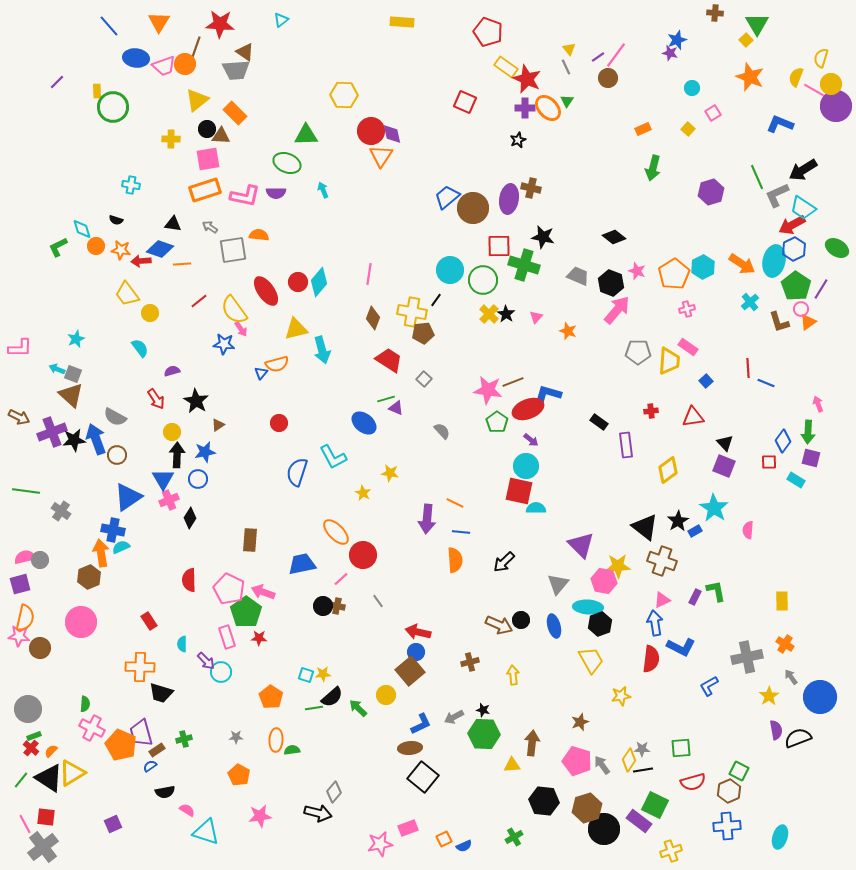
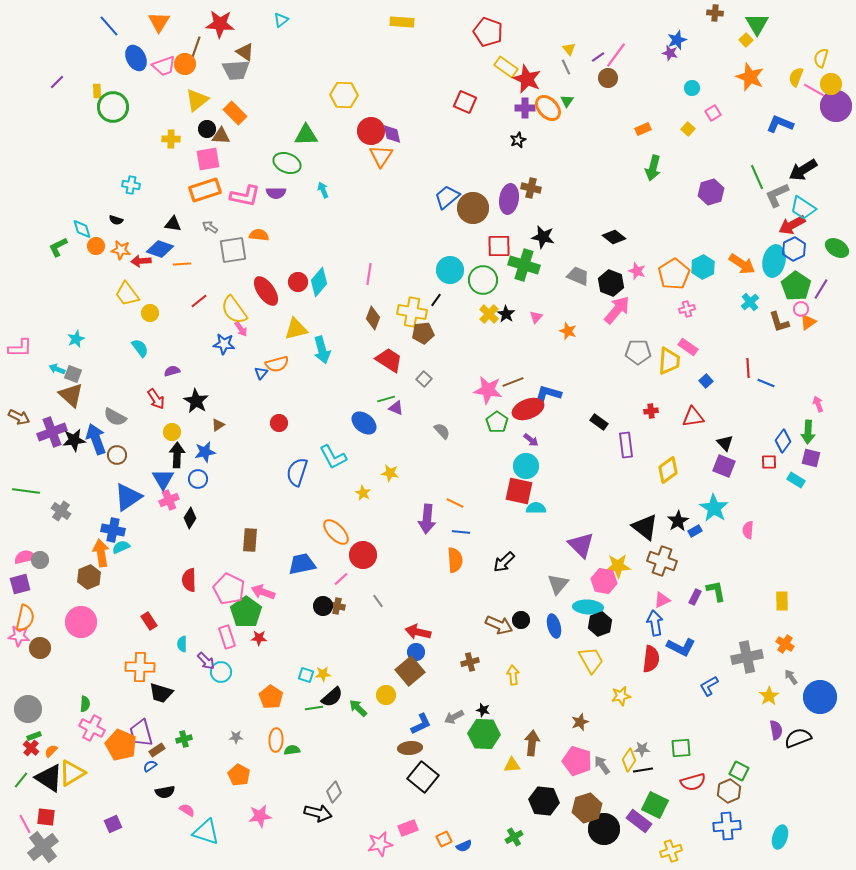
blue ellipse at (136, 58): rotated 55 degrees clockwise
